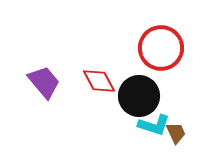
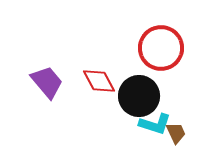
purple trapezoid: moved 3 px right
cyan L-shape: moved 1 px right, 1 px up
